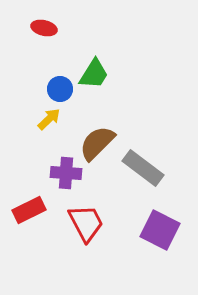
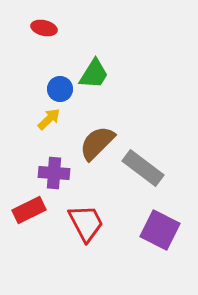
purple cross: moved 12 px left
